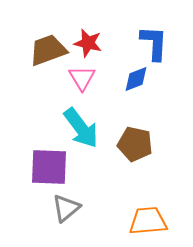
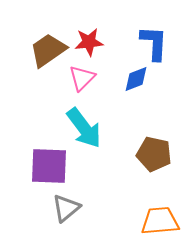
red star: moved 1 px right, 1 px up; rotated 20 degrees counterclockwise
brown trapezoid: rotated 15 degrees counterclockwise
pink triangle: rotated 16 degrees clockwise
cyan arrow: moved 3 px right
brown pentagon: moved 19 px right, 10 px down
purple square: moved 1 px up
orange trapezoid: moved 12 px right
